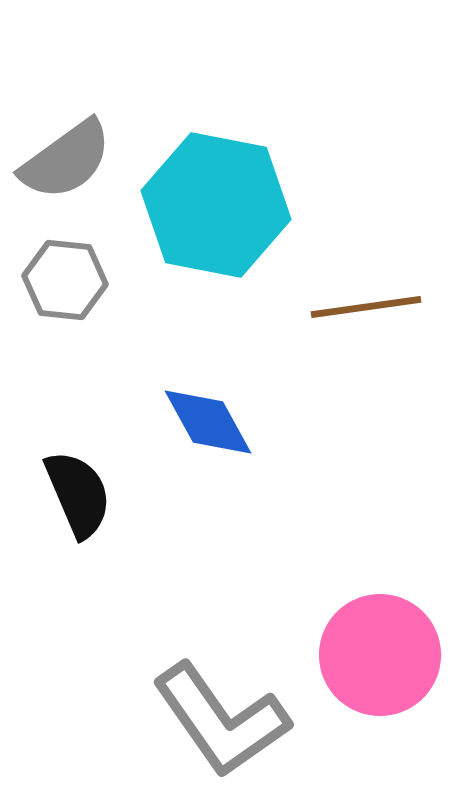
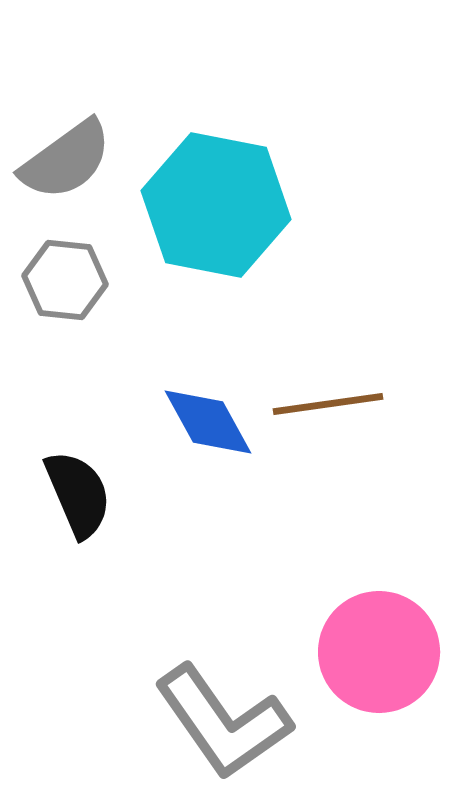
brown line: moved 38 px left, 97 px down
pink circle: moved 1 px left, 3 px up
gray L-shape: moved 2 px right, 2 px down
